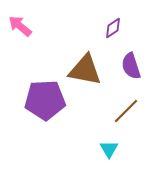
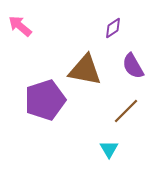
purple semicircle: moved 2 px right; rotated 12 degrees counterclockwise
purple pentagon: rotated 15 degrees counterclockwise
